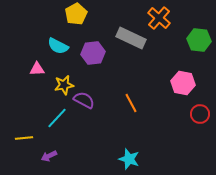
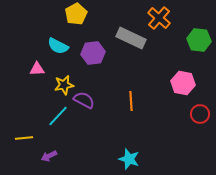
orange line: moved 2 px up; rotated 24 degrees clockwise
cyan line: moved 1 px right, 2 px up
